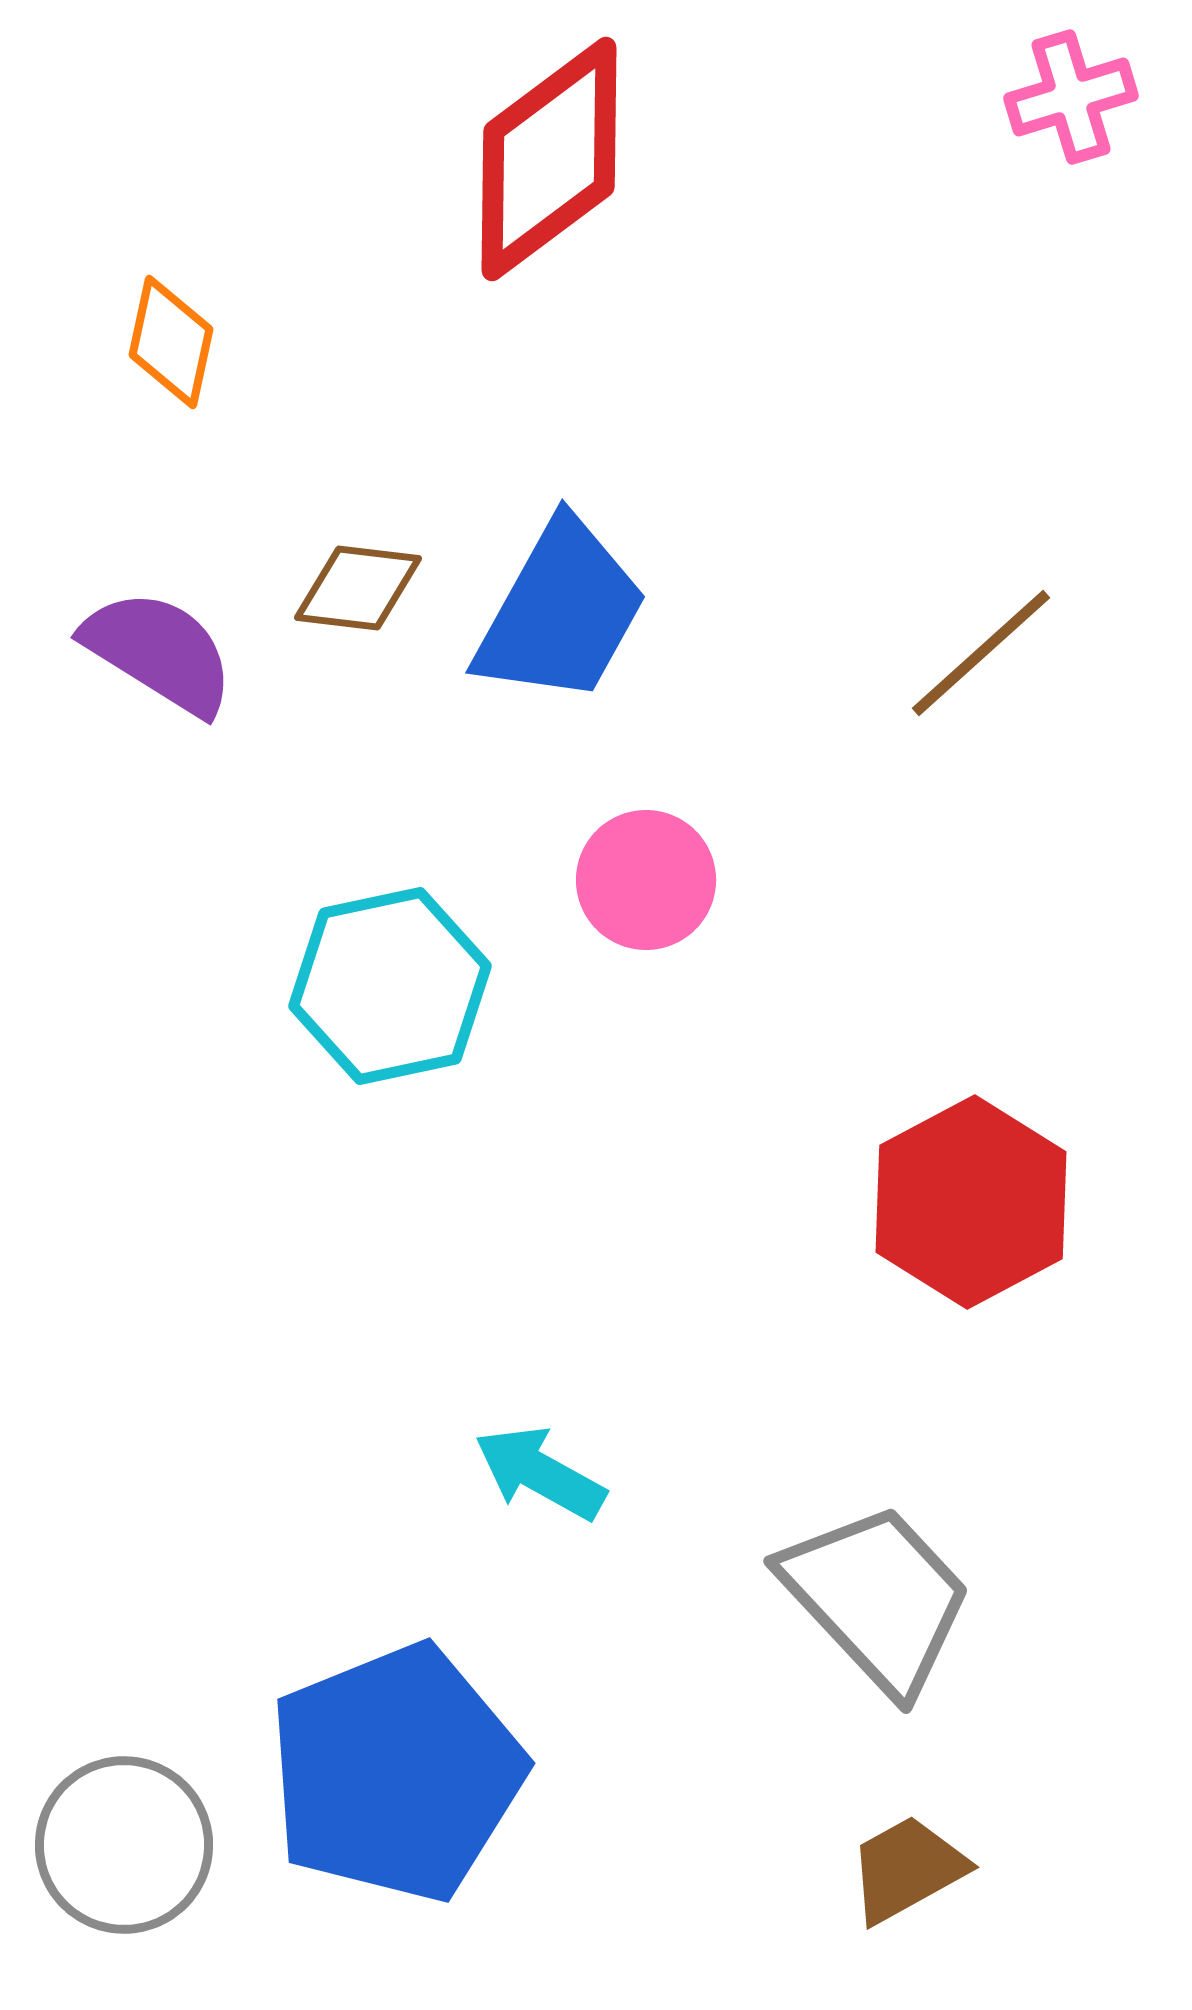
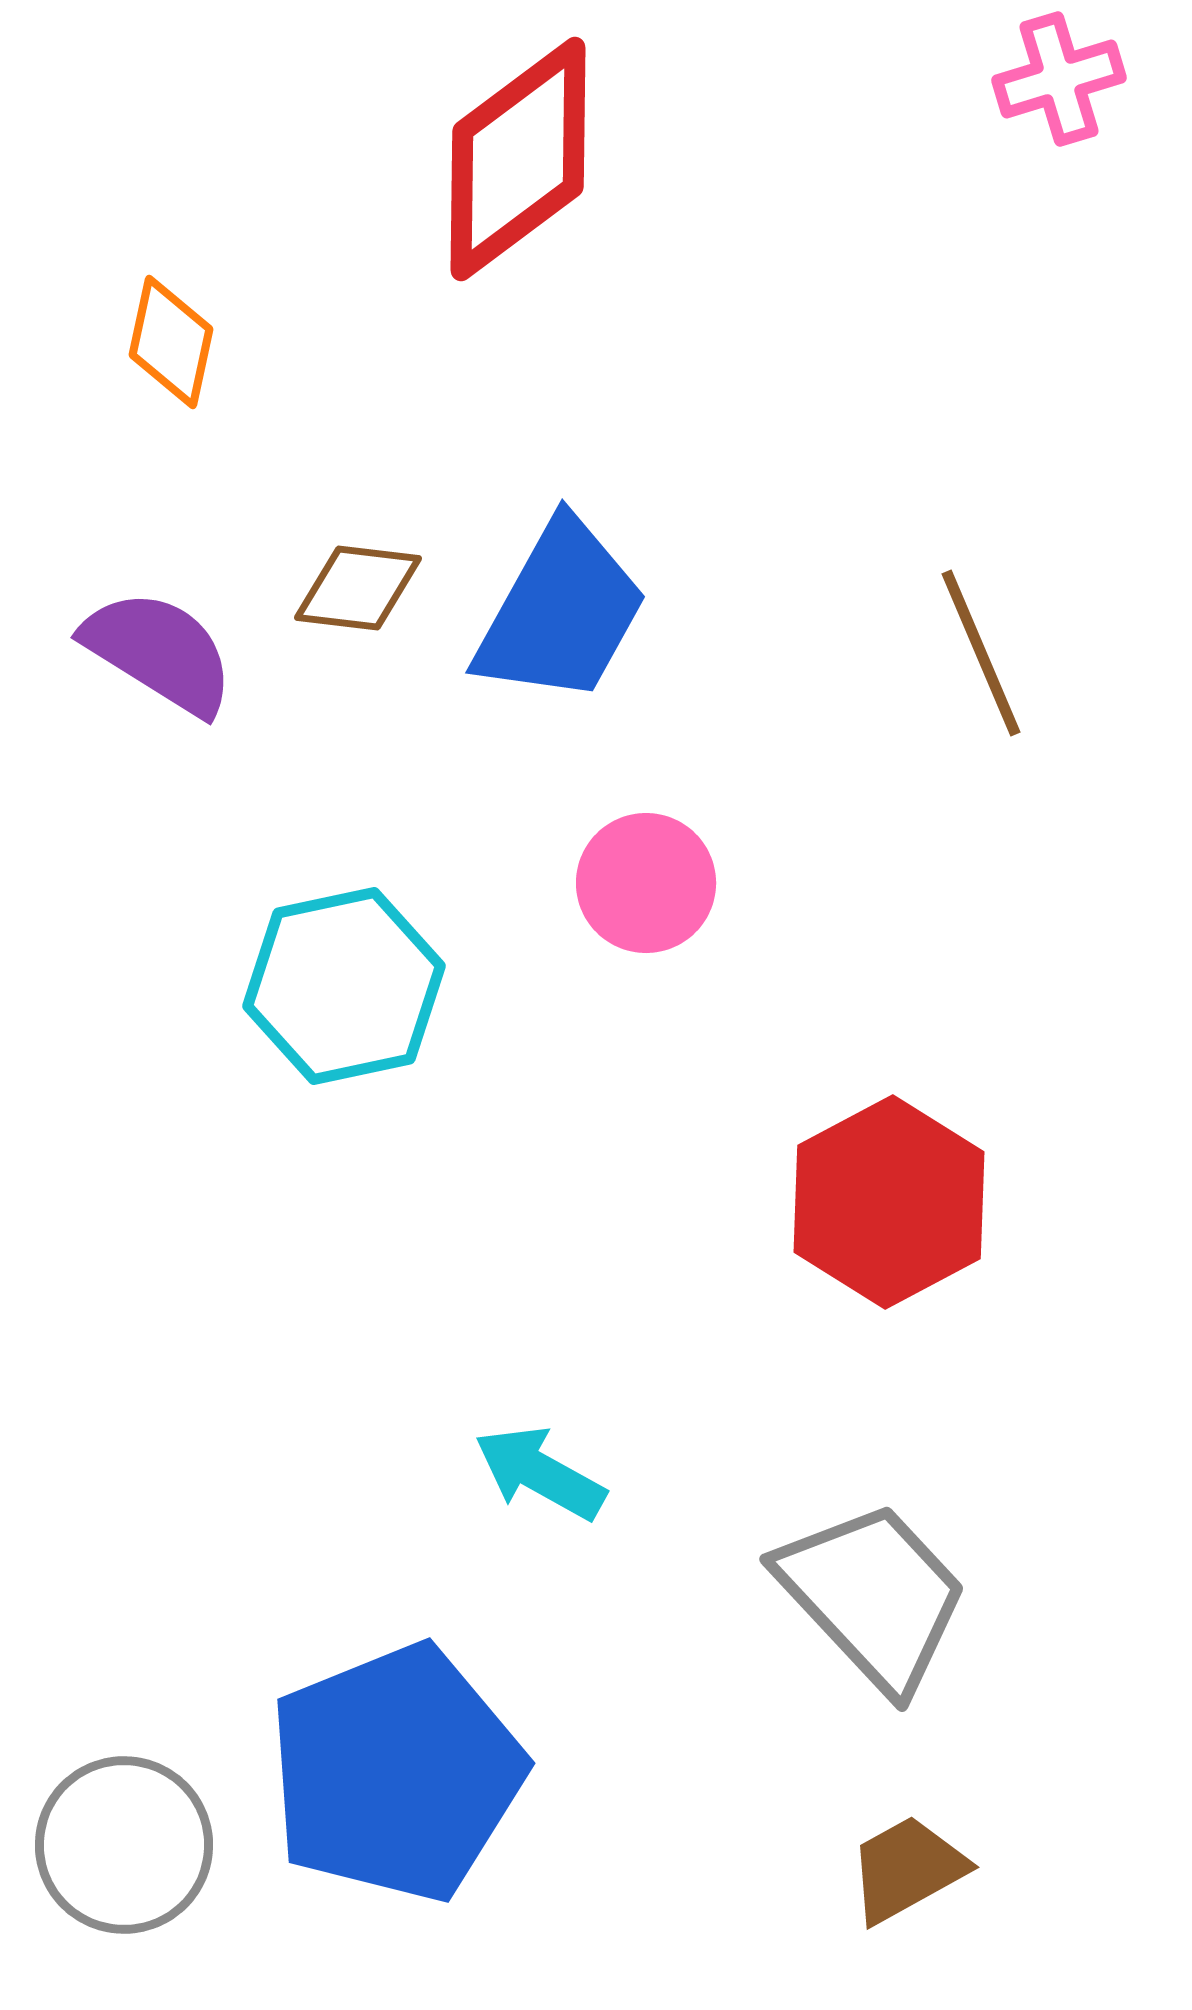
pink cross: moved 12 px left, 18 px up
red diamond: moved 31 px left
brown line: rotated 71 degrees counterclockwise
pink circle: moved 3 px down
cyan hexagon: moved 46 px left
red hexagon: moved 82 px left
gray trapezoid: moved 4 px left, 2 px up
